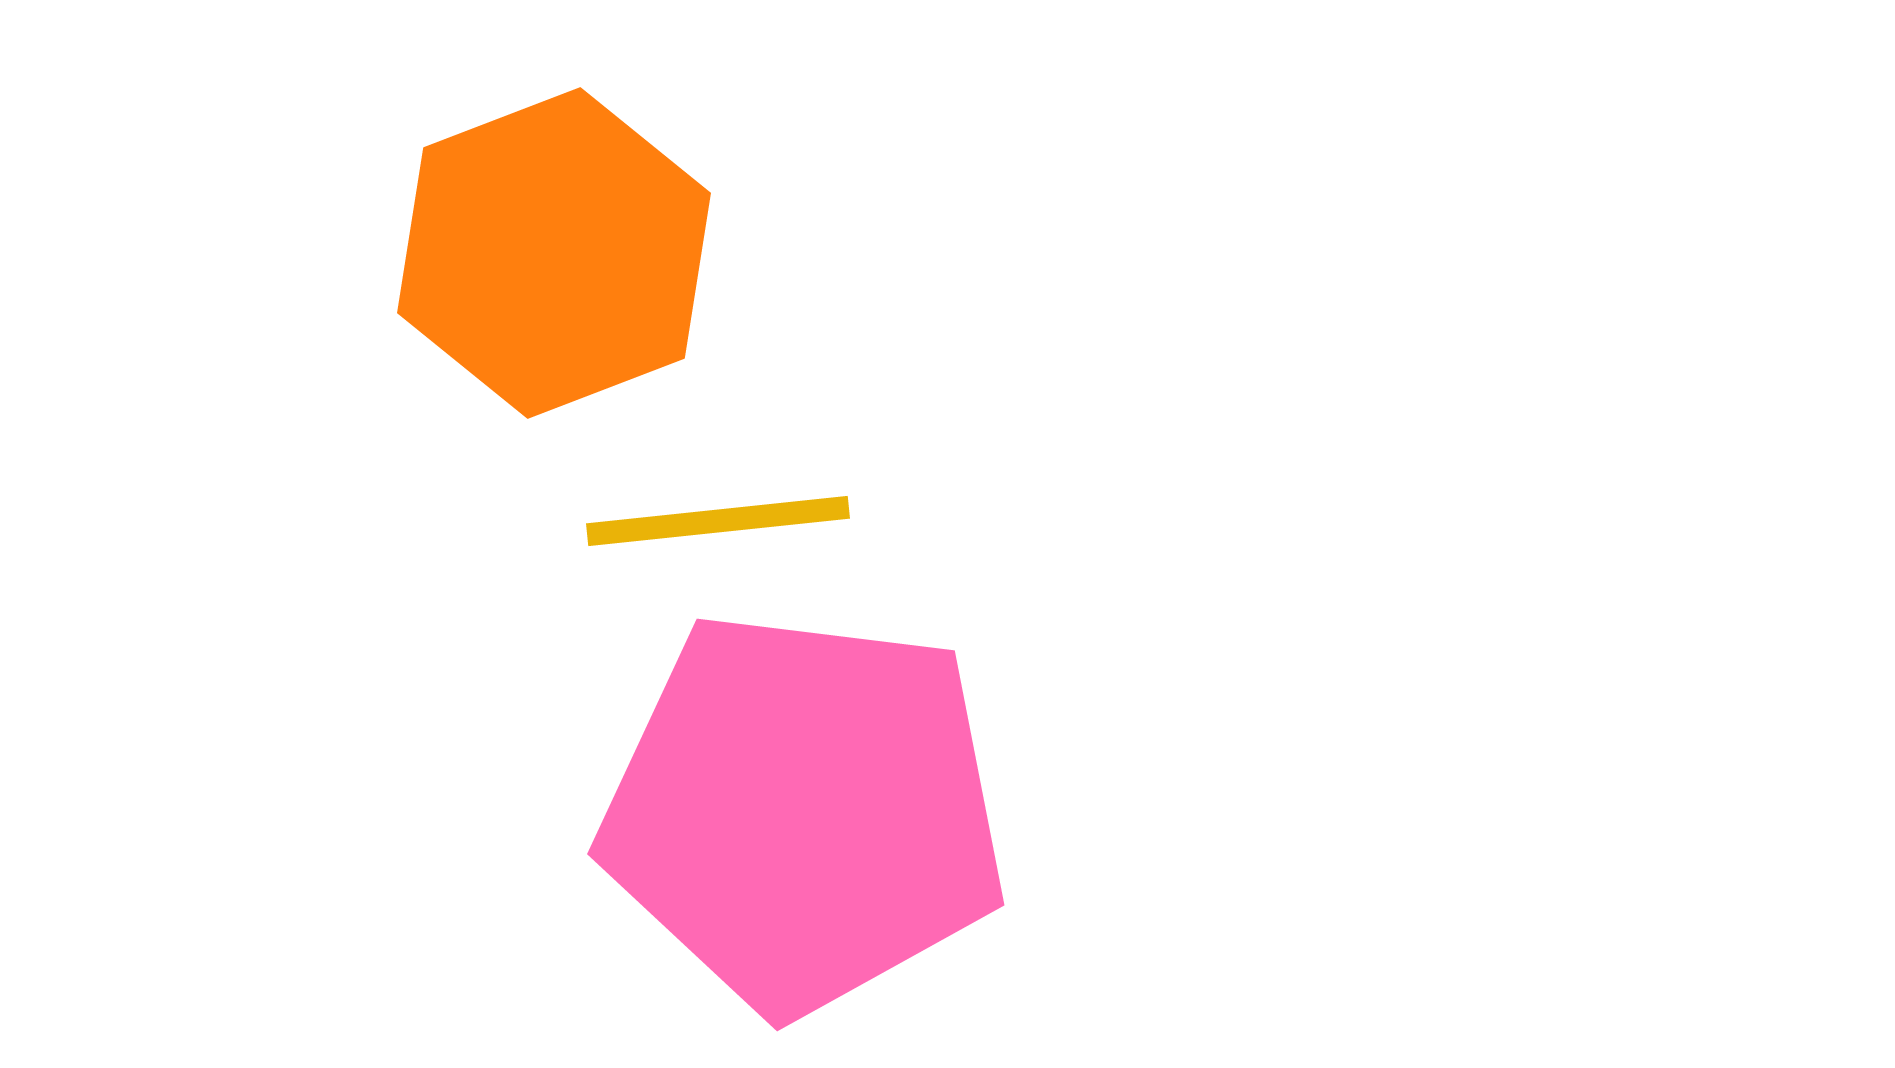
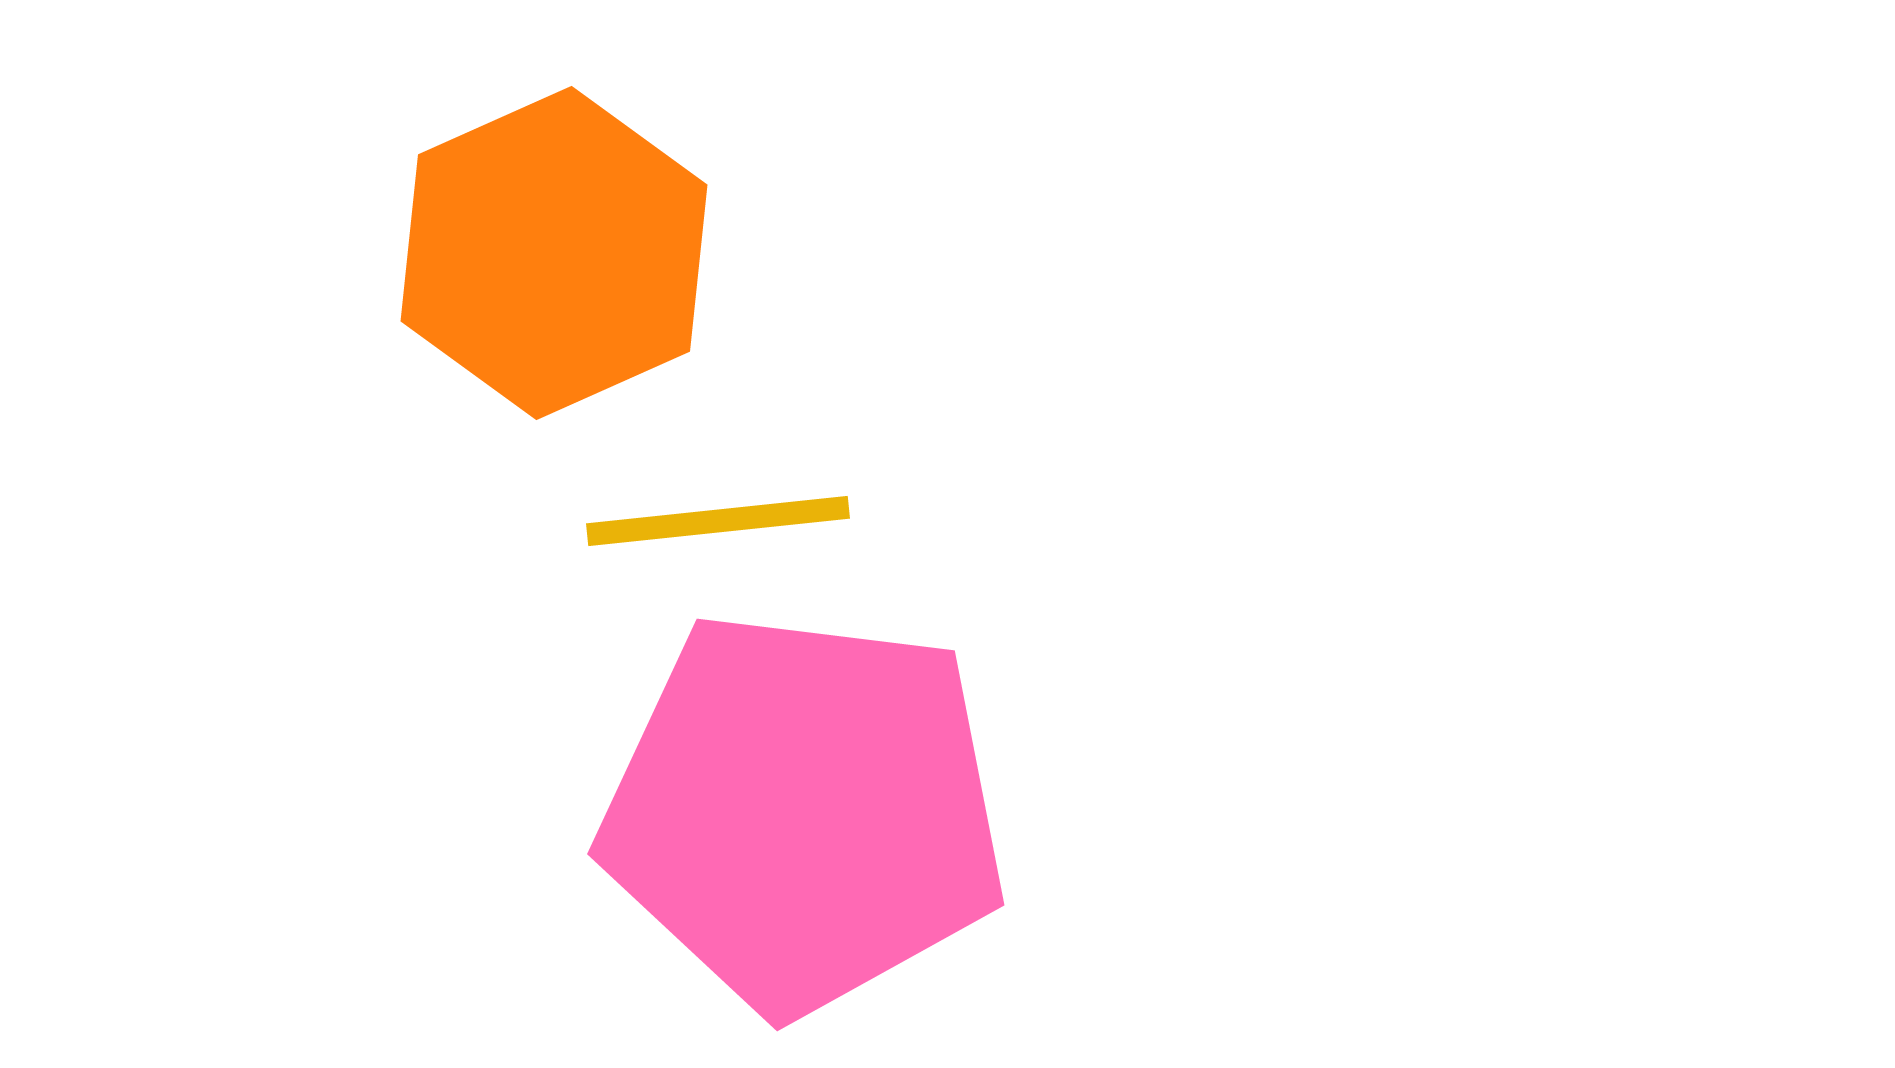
orange hexagon: rotated 3 degrees counterclockwise
